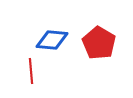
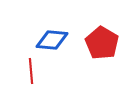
red pentagon: moved 3 px right
